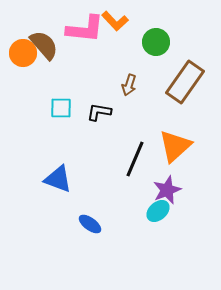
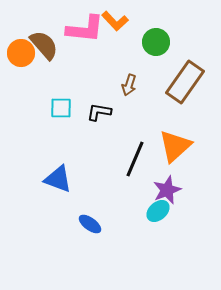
orange circle: moved 2 px left
